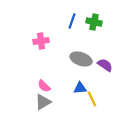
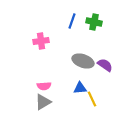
gray ellipse: moved 2 px right, 2 px down
pink semicircle: rotated 48 degrees counterclockwise
